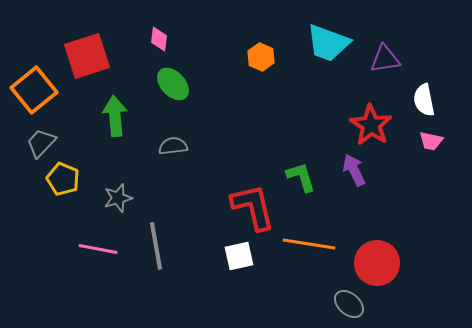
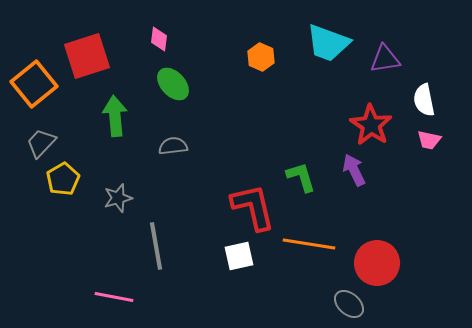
orange square: moved 6 px up
pink trapezoid: moved 2 px left, 1 px up
yellow pentagon: rotated 20 degrees clockwise
pink line: moved 16 px right, 48 px down
